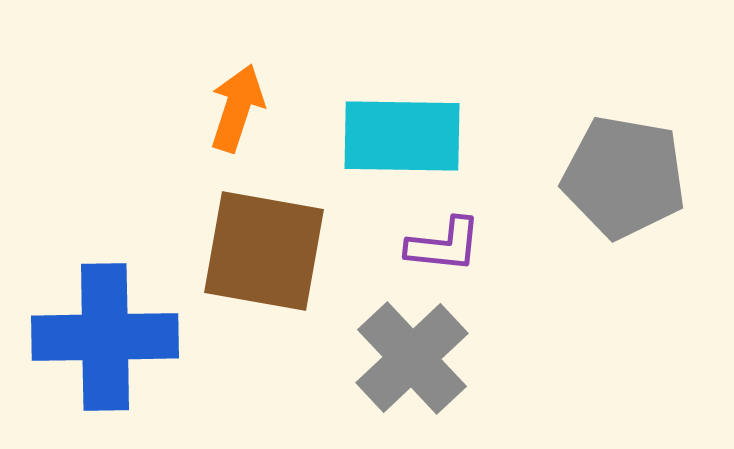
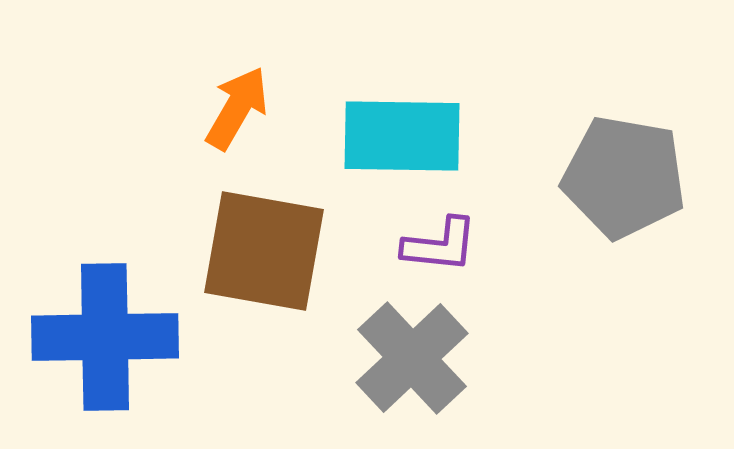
orange arrow: rotated 12 degrees clockwise
purple L-shape: moved 4 px left
